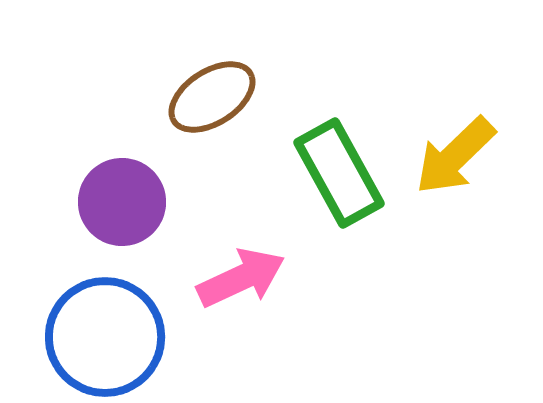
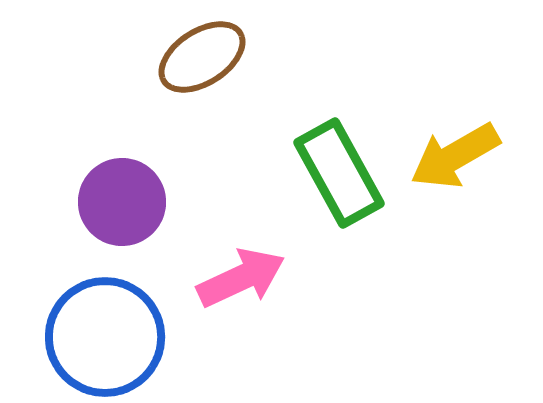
brown ellipse: moved 10 px left, 40 px up
yellow arrow: rotated 14 degrees clockwise
